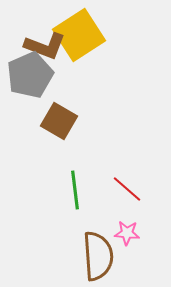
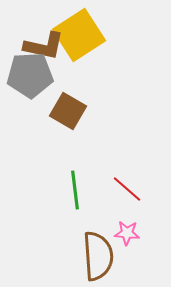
brown L-shape: moved 1 px left; rotated 9 degrees counterclockwise
gray pentagon: rotated 21 degrees clockwise
brown square: moved 9 px right, 10 px up
